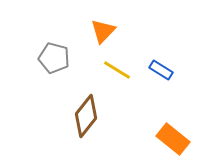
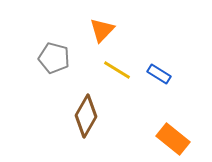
orange triangle: moved 1 px left, 1 px up
blue rectangle: moved 2 px left, 4 px down
brown diamond: rotated 9 degrees counterclockwise
